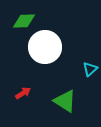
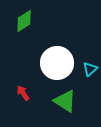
green diamond: rotated 30 degrees counterclockwise
white circle: moved 12 px right, 16 px down
red arrow: rotated 91 degrees counterclockwise
